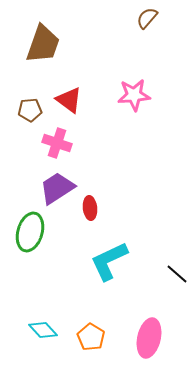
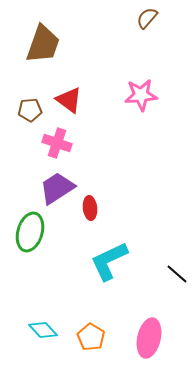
pink star: moved 7 px right
